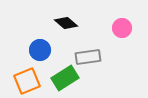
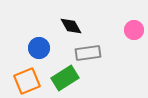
black diamond: moved 5 px right, 3 px down; rotated 20 degrees clockwise
pink circle: moved 12 px right, 2 px down
blue circle: moved 1 px left, 2 px up
gray rectangle: moved 4 px up
